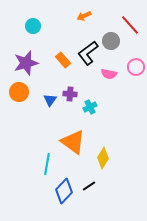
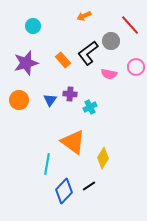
orange circle: moved 8 px down
